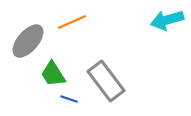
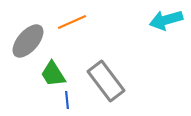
cyan arrow: moved 1 px left
blue line: moved 2 px left, 1 px down; rotated 66 degrees clockwise
